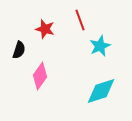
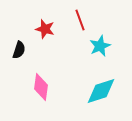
pink diamond: moved 1 px right, 11 px down; rotated 28 degrees counterclockwise
